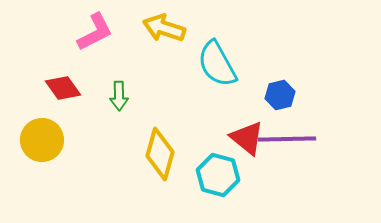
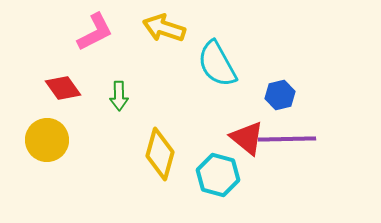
yellow circle: moved 5 px right
